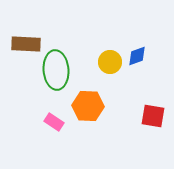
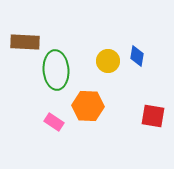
brown rectangle: moved 1 px left, 2 px up
blue diamond: rotated 60 degrees counterclockwise
yellow circle: moved 2 px left, 1 px up
